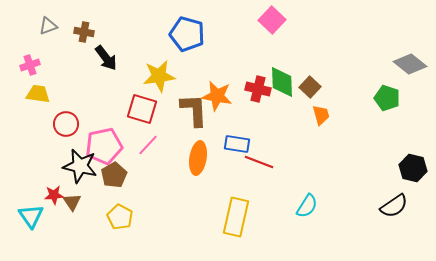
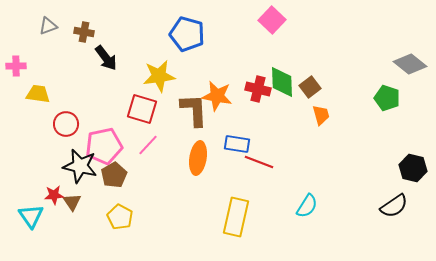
pink cross: moved 14 px left, 1 px down; rotated 18 degrees clockwise
brown square: rotated 10 degrees clockwise
